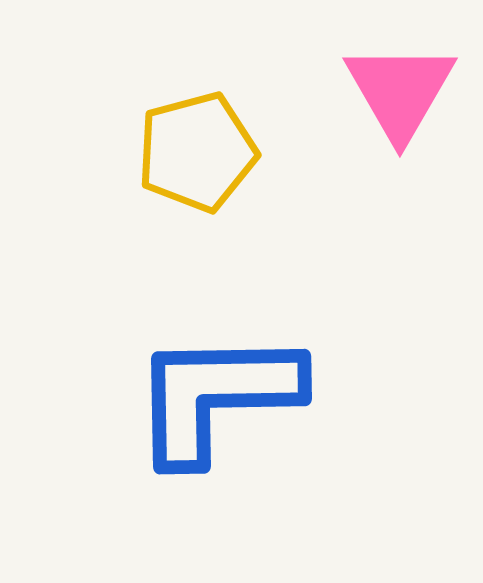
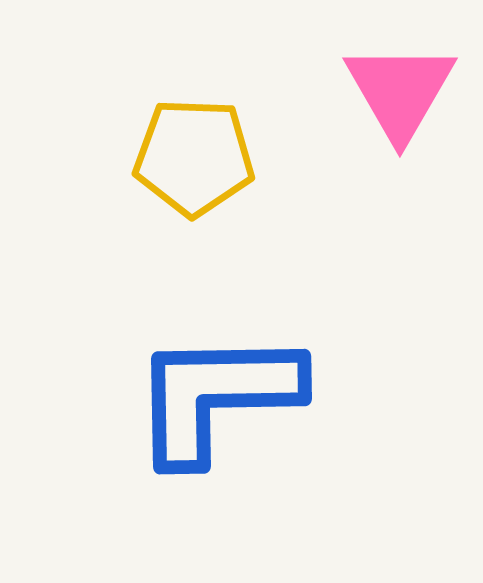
yellow pentagon: moved 3 px left, 5 px down; rotated 17 degrees clockwise
